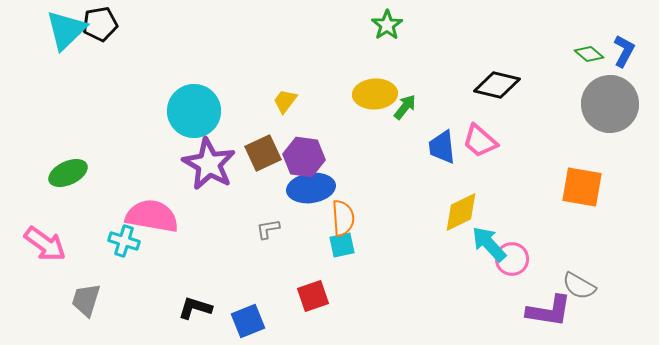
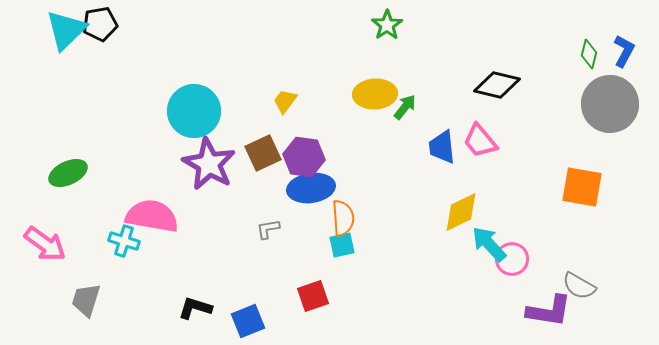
green diamond: rotated 64 degrees clockwise
pink trapezoid: rotated 9 degrees clockwise
